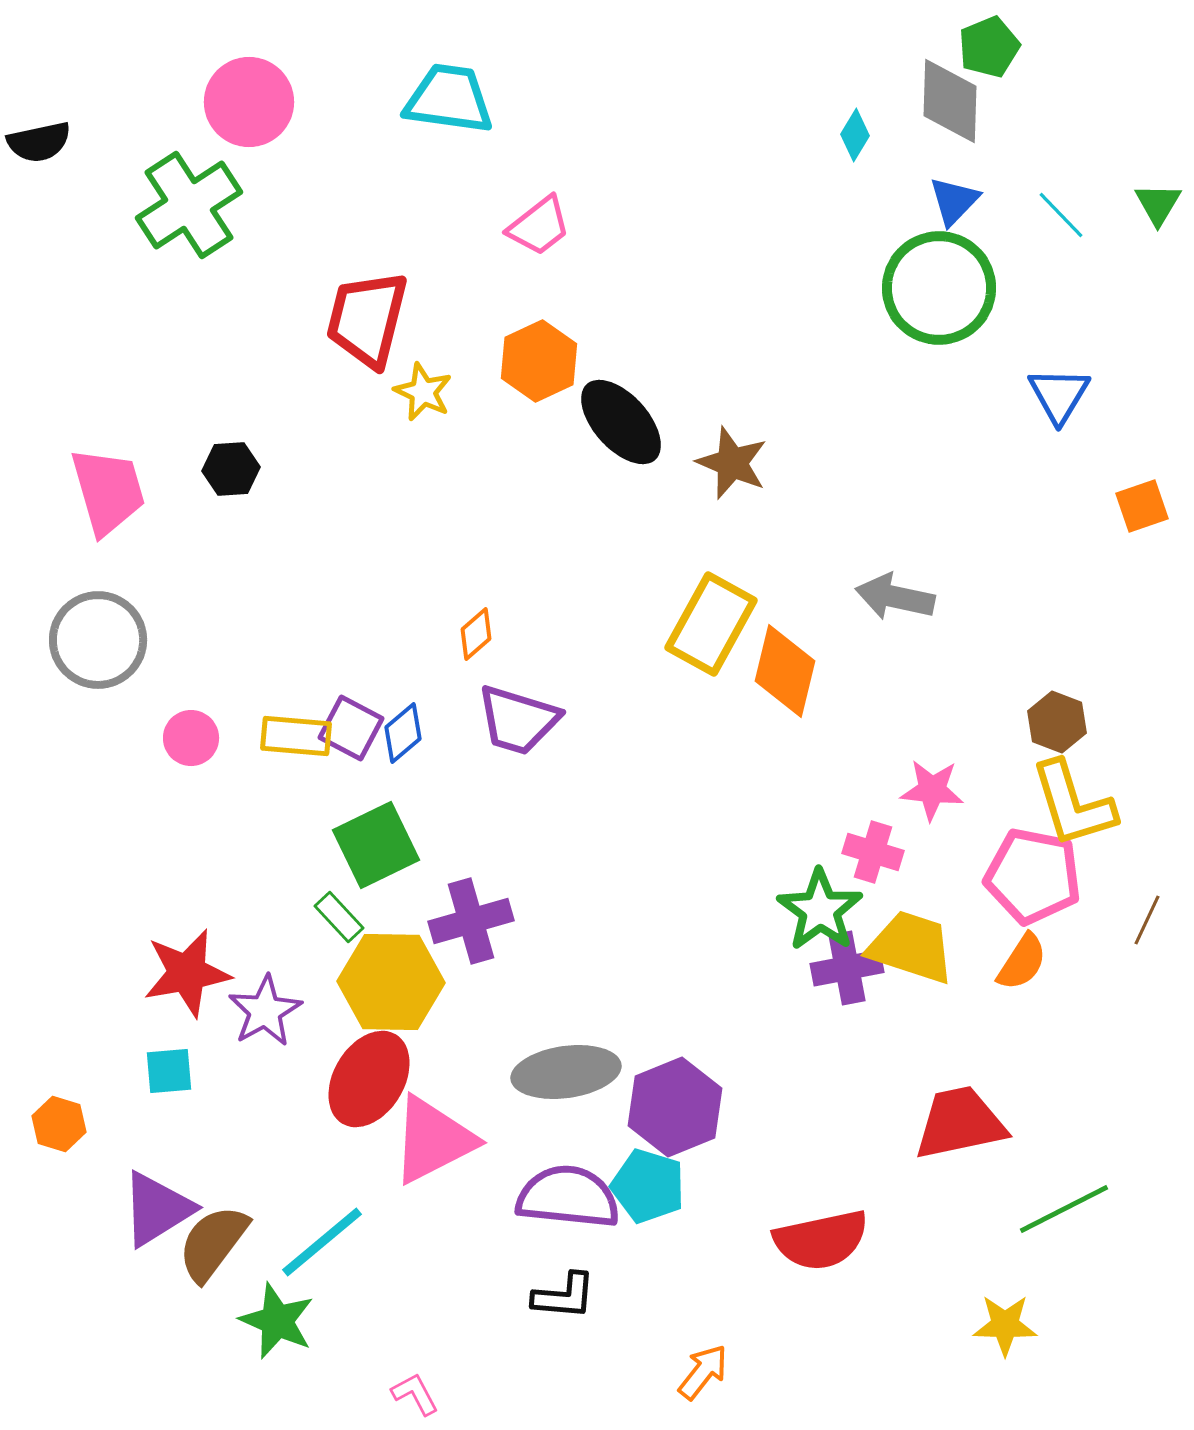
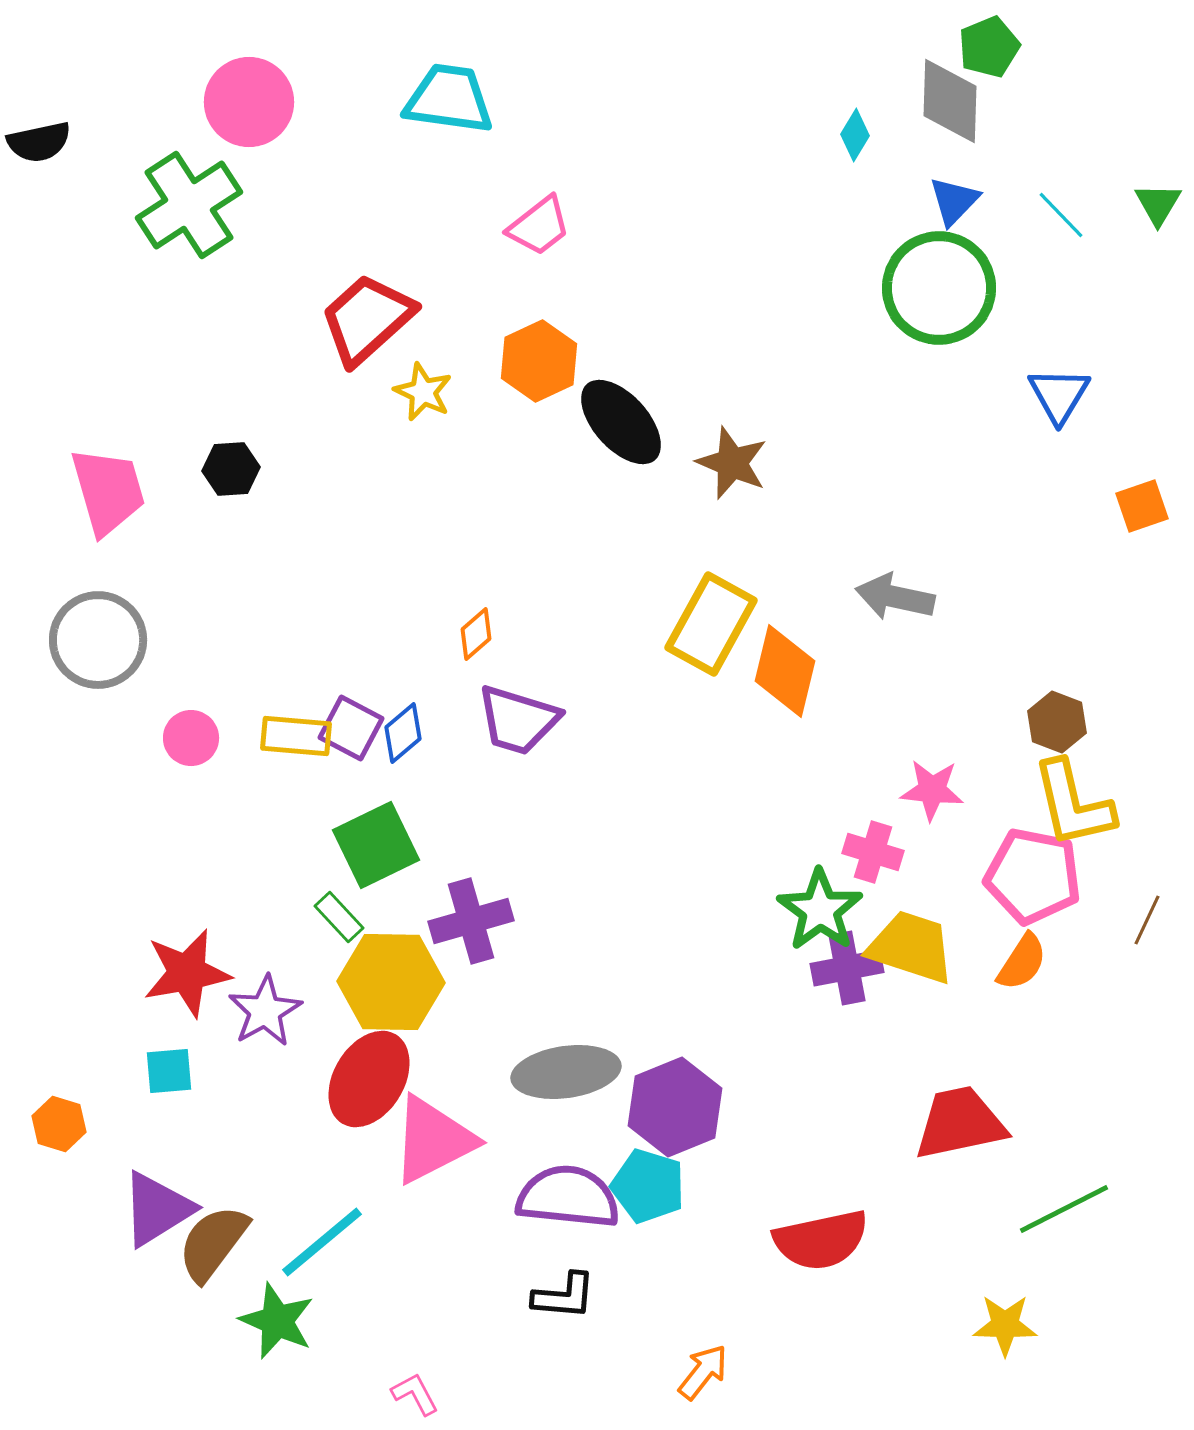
red trapezoid at (367, 319): rotated 34 degrees clockwise
yellow L-shape at (1073, 804): rotated 4 degrees clockwise
